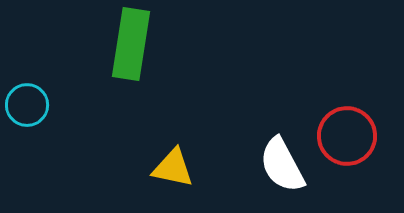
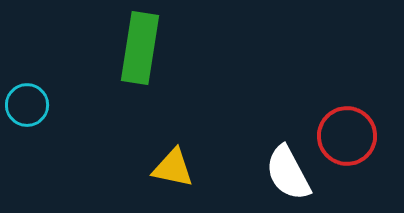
green rectangle: moved 9 px right, 4 px down
white semicircle: moved 6 px right, 8 px down
